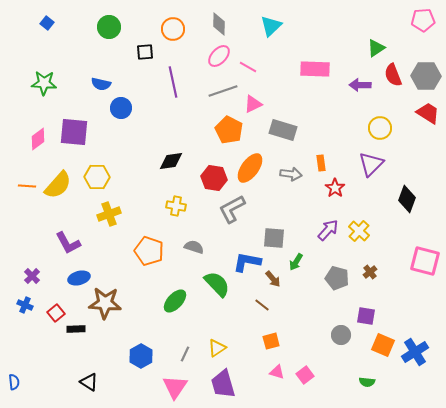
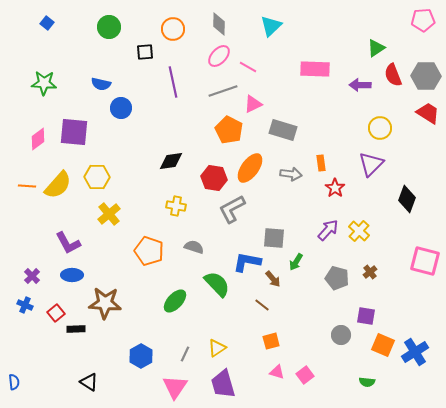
yellow cross at (109, 214): rotated 20 degrees counterclockwise
blue ellipse at (79, 278): moved 7 px left, 3 px up; rotated 15 degrees clockwise
